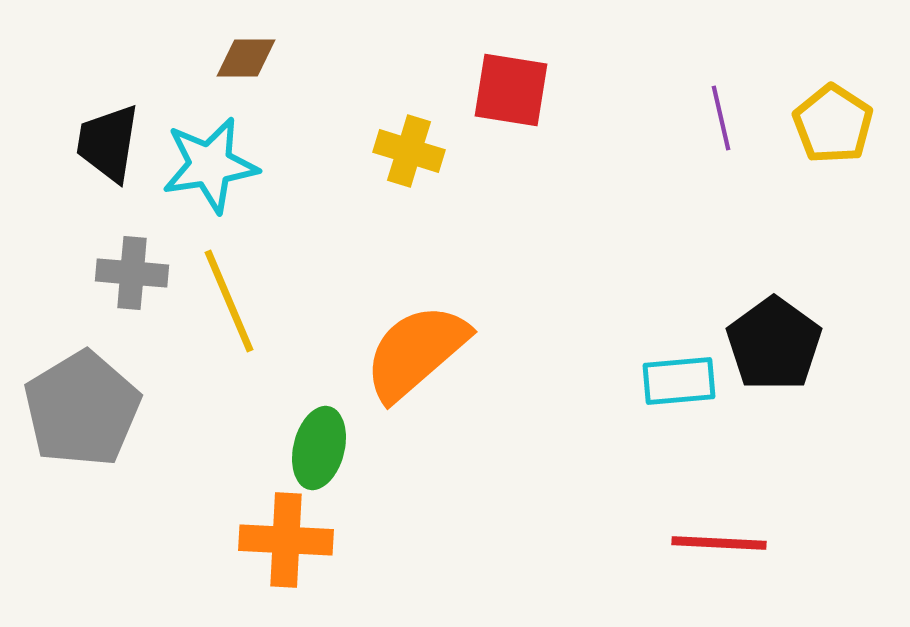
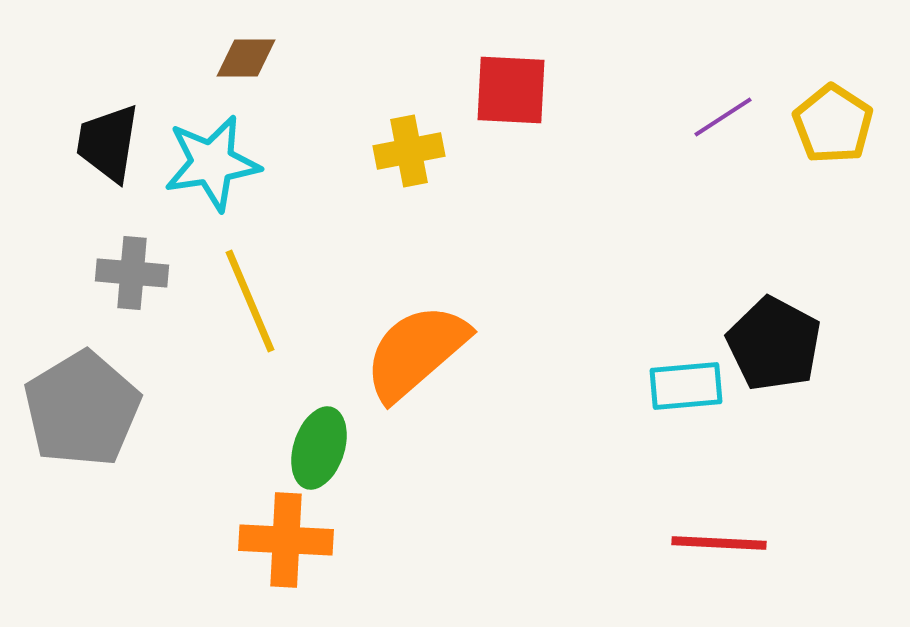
red square: rotated 6 degrees counterclockwise
purple line: moved 2 px right, 1 px up; rotated 70 degrees clockwise
yellow cross: rotated 28 degrees counterclockwise
cyan star: moved 2 px right, 2 px up
yellow line: moved 21 px right
black pentagon: rotated 8 degrees counterclockwise
cyan rectangle: moved 7 px right, 5 px down
green ellipse: rotated 4 degrees clockwise
